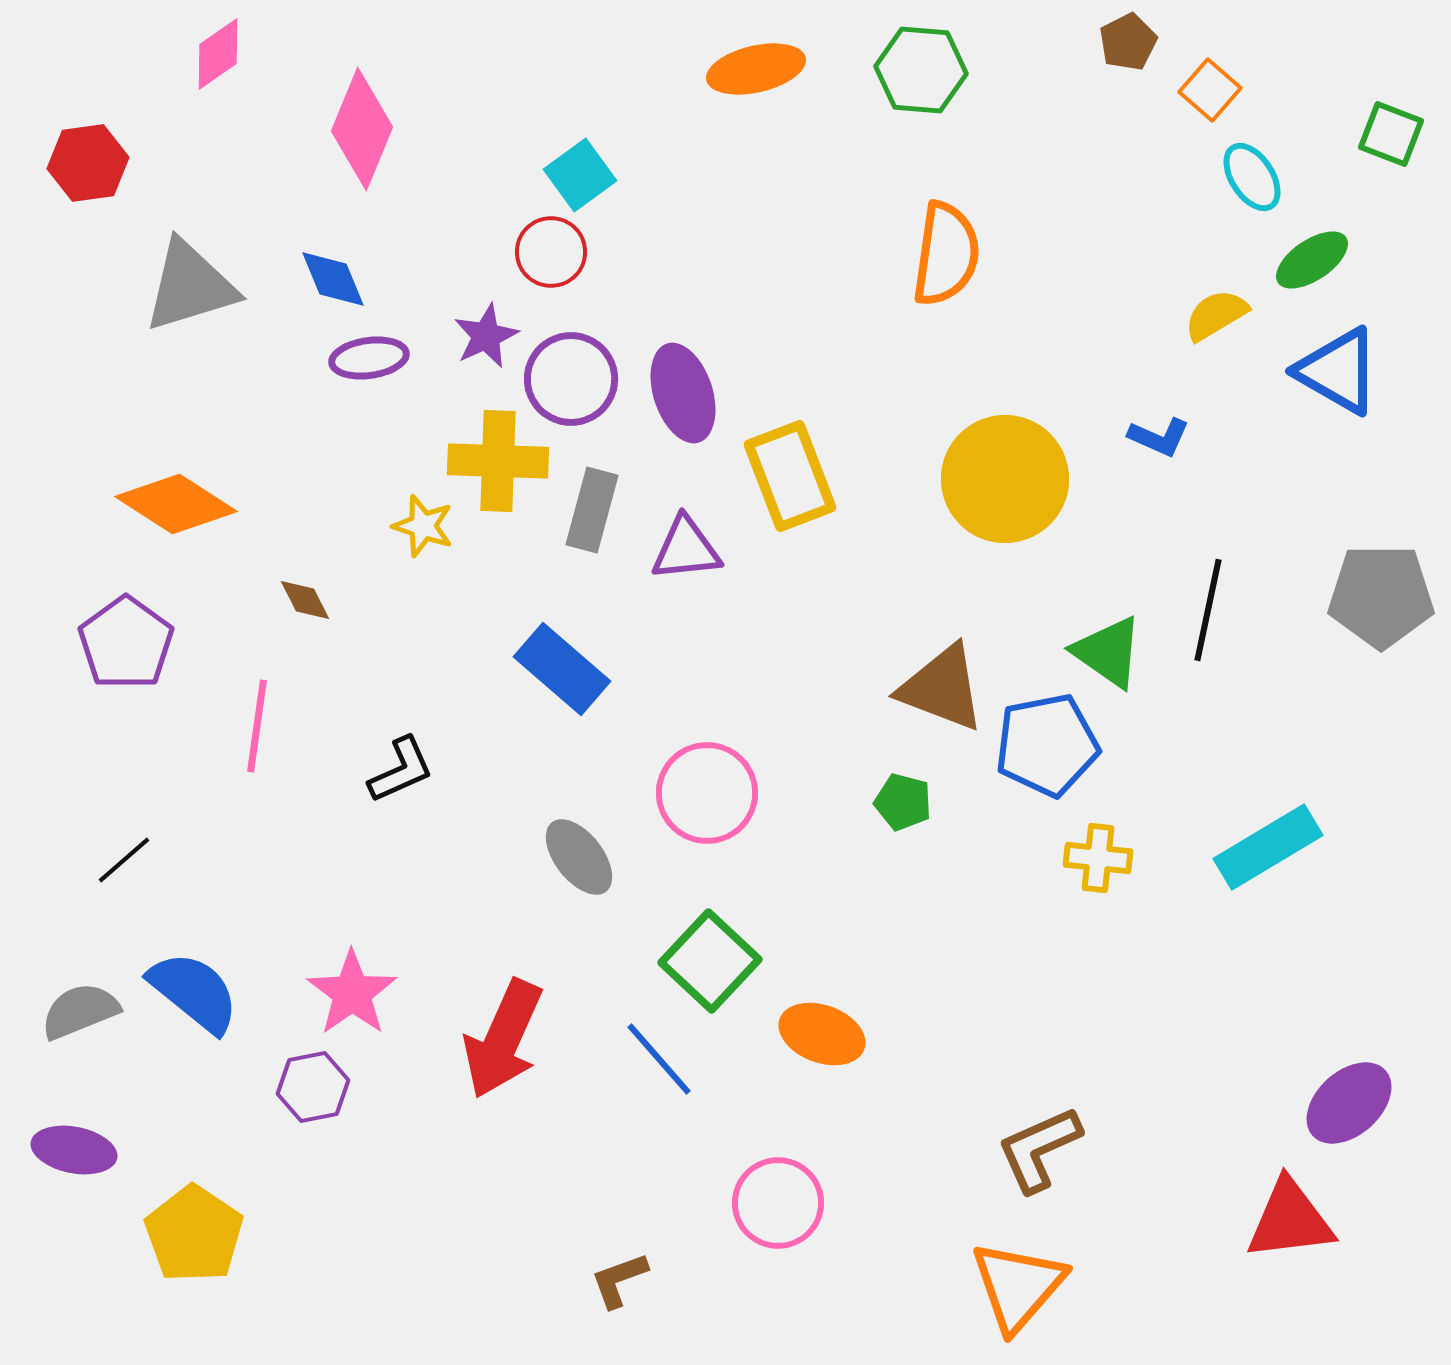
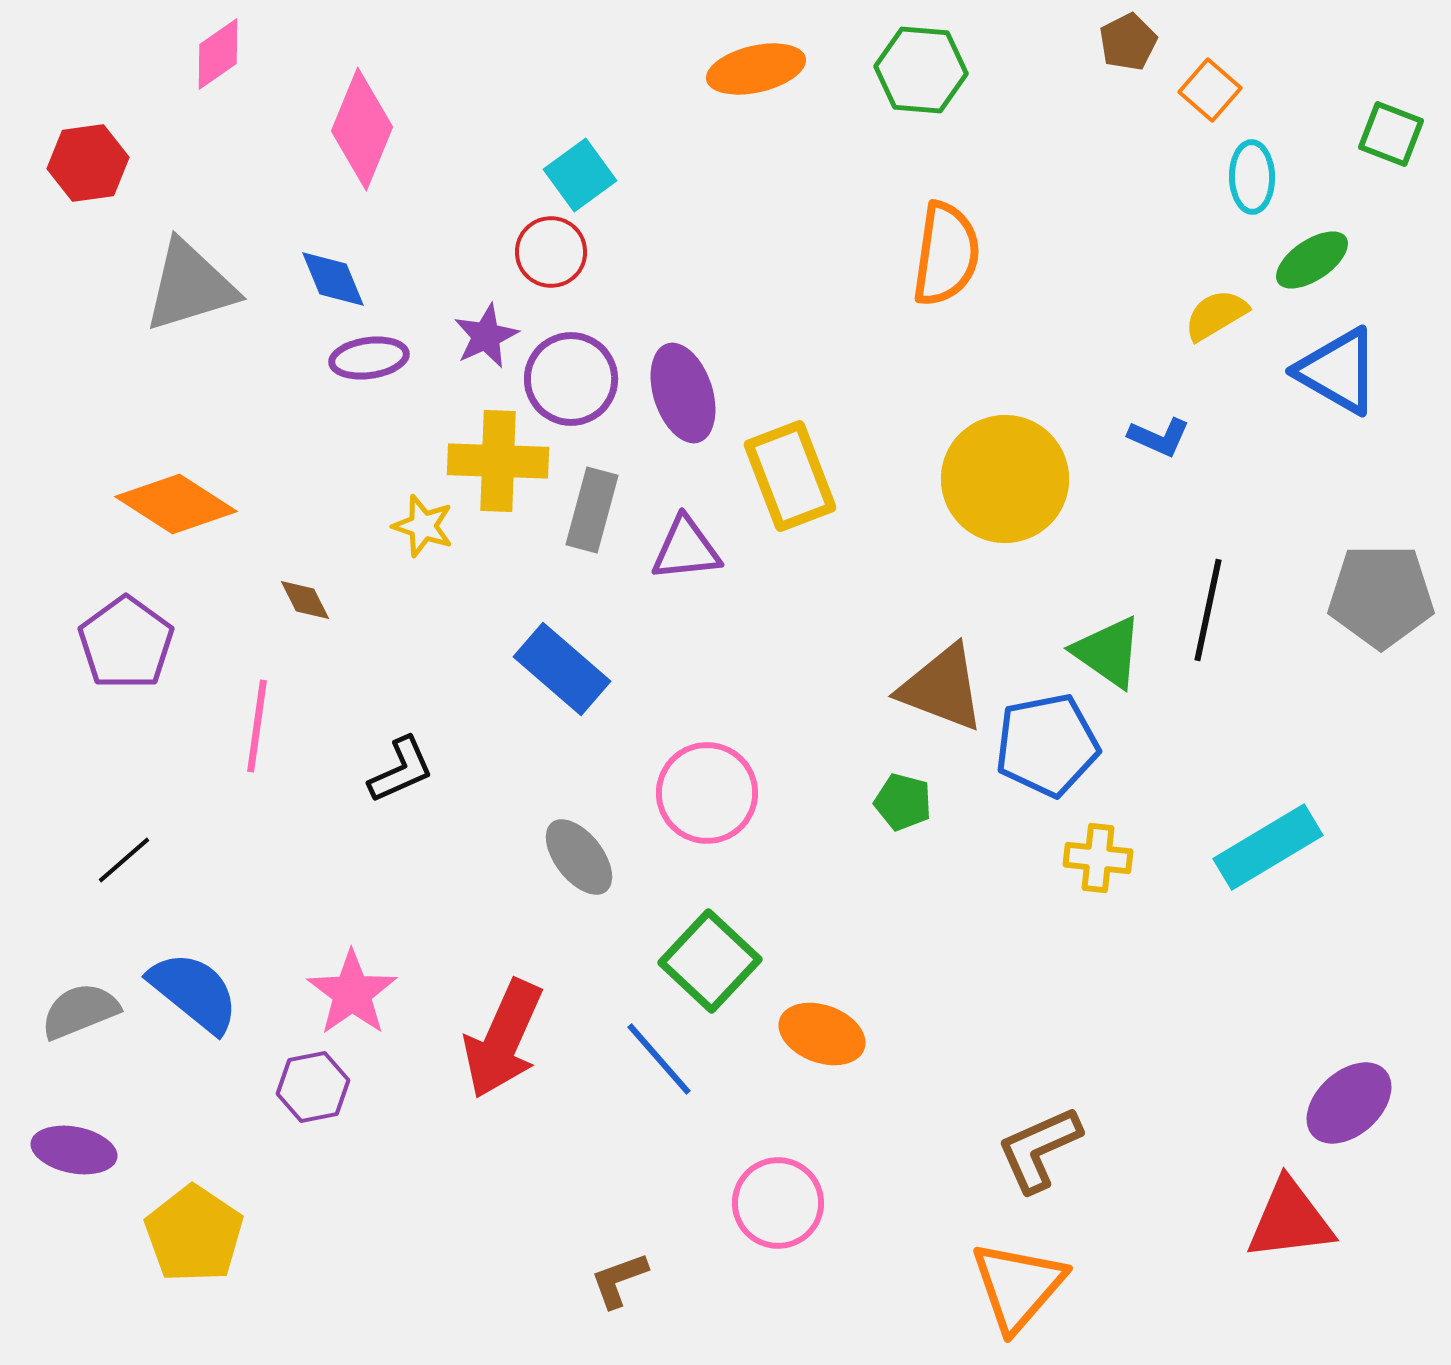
cyan ellipse at (1252, 177): rotated 32 degrees clockwise
